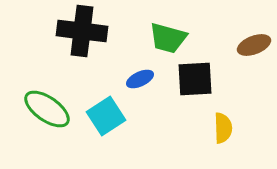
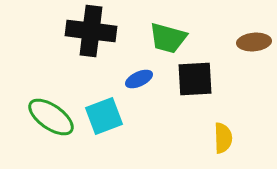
black cross: moved 9 px right
brown ellipse: moved 3 px up; rotated 16 degrees clockwise
blue ellipse: moved 1 px left
green ellipse: moved 4 px right, 8 px down
cyan square: moved 2 px left; rotated 12 degrees clockwise
yellow semicircle: moved 10 px down
